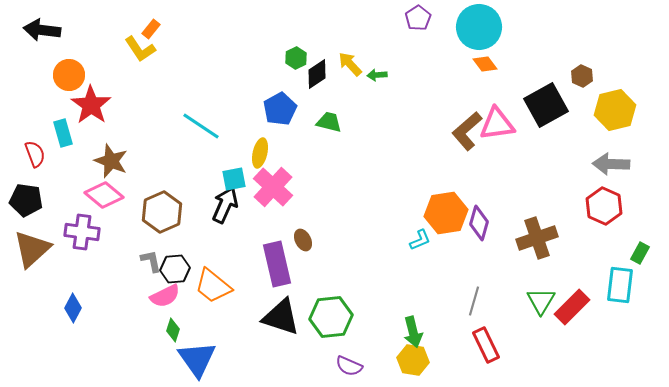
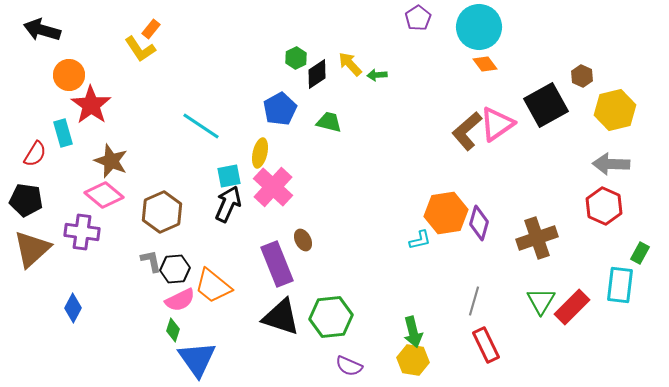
black arrow at (42, 30): rotated 9 degrees clockwise
pink triangle at (497, 124): rotated 27 degrees counterclockwise
red semicircle at (35, 154): rotated 52 degrees clockwise
cyan square at (234, 179): moved 5 px left, 3 px up
black arrow at (225, 205): moved 3 px right, 1 px up
cyan L-shape at (420, 240): rotated 10 degrees clockwise
purple rectangle at (277, 264): rotated 9 degrees counterclockwise
pink semicircle at (165, 296): moved 15 px right, 4 px down
